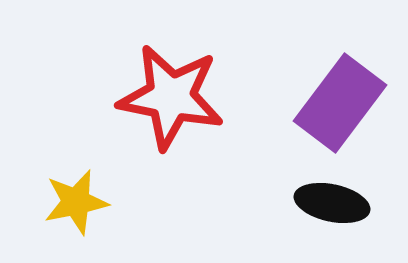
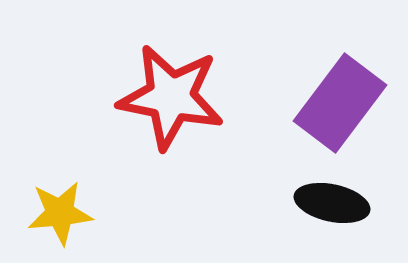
yellow star: moved 16 px left, 11 px down; rotated 6 degrees clockwise
